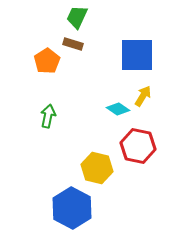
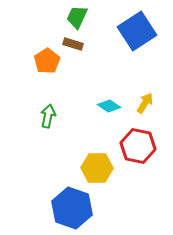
blue square: moved 24 px up; rotated 33 degrees counterclockwise
yellow arrow: moved 2 px right, 7 px down
cyan diamond: moved 9 px left, 3 px up
yellow hexagon: rotated 12 degrees counterclockwise
blue hexagon: rotated 9 degrees counterclockwise
